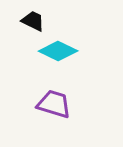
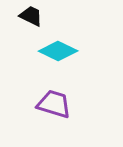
black trapezoid: moved 2 px left, 5 px up
